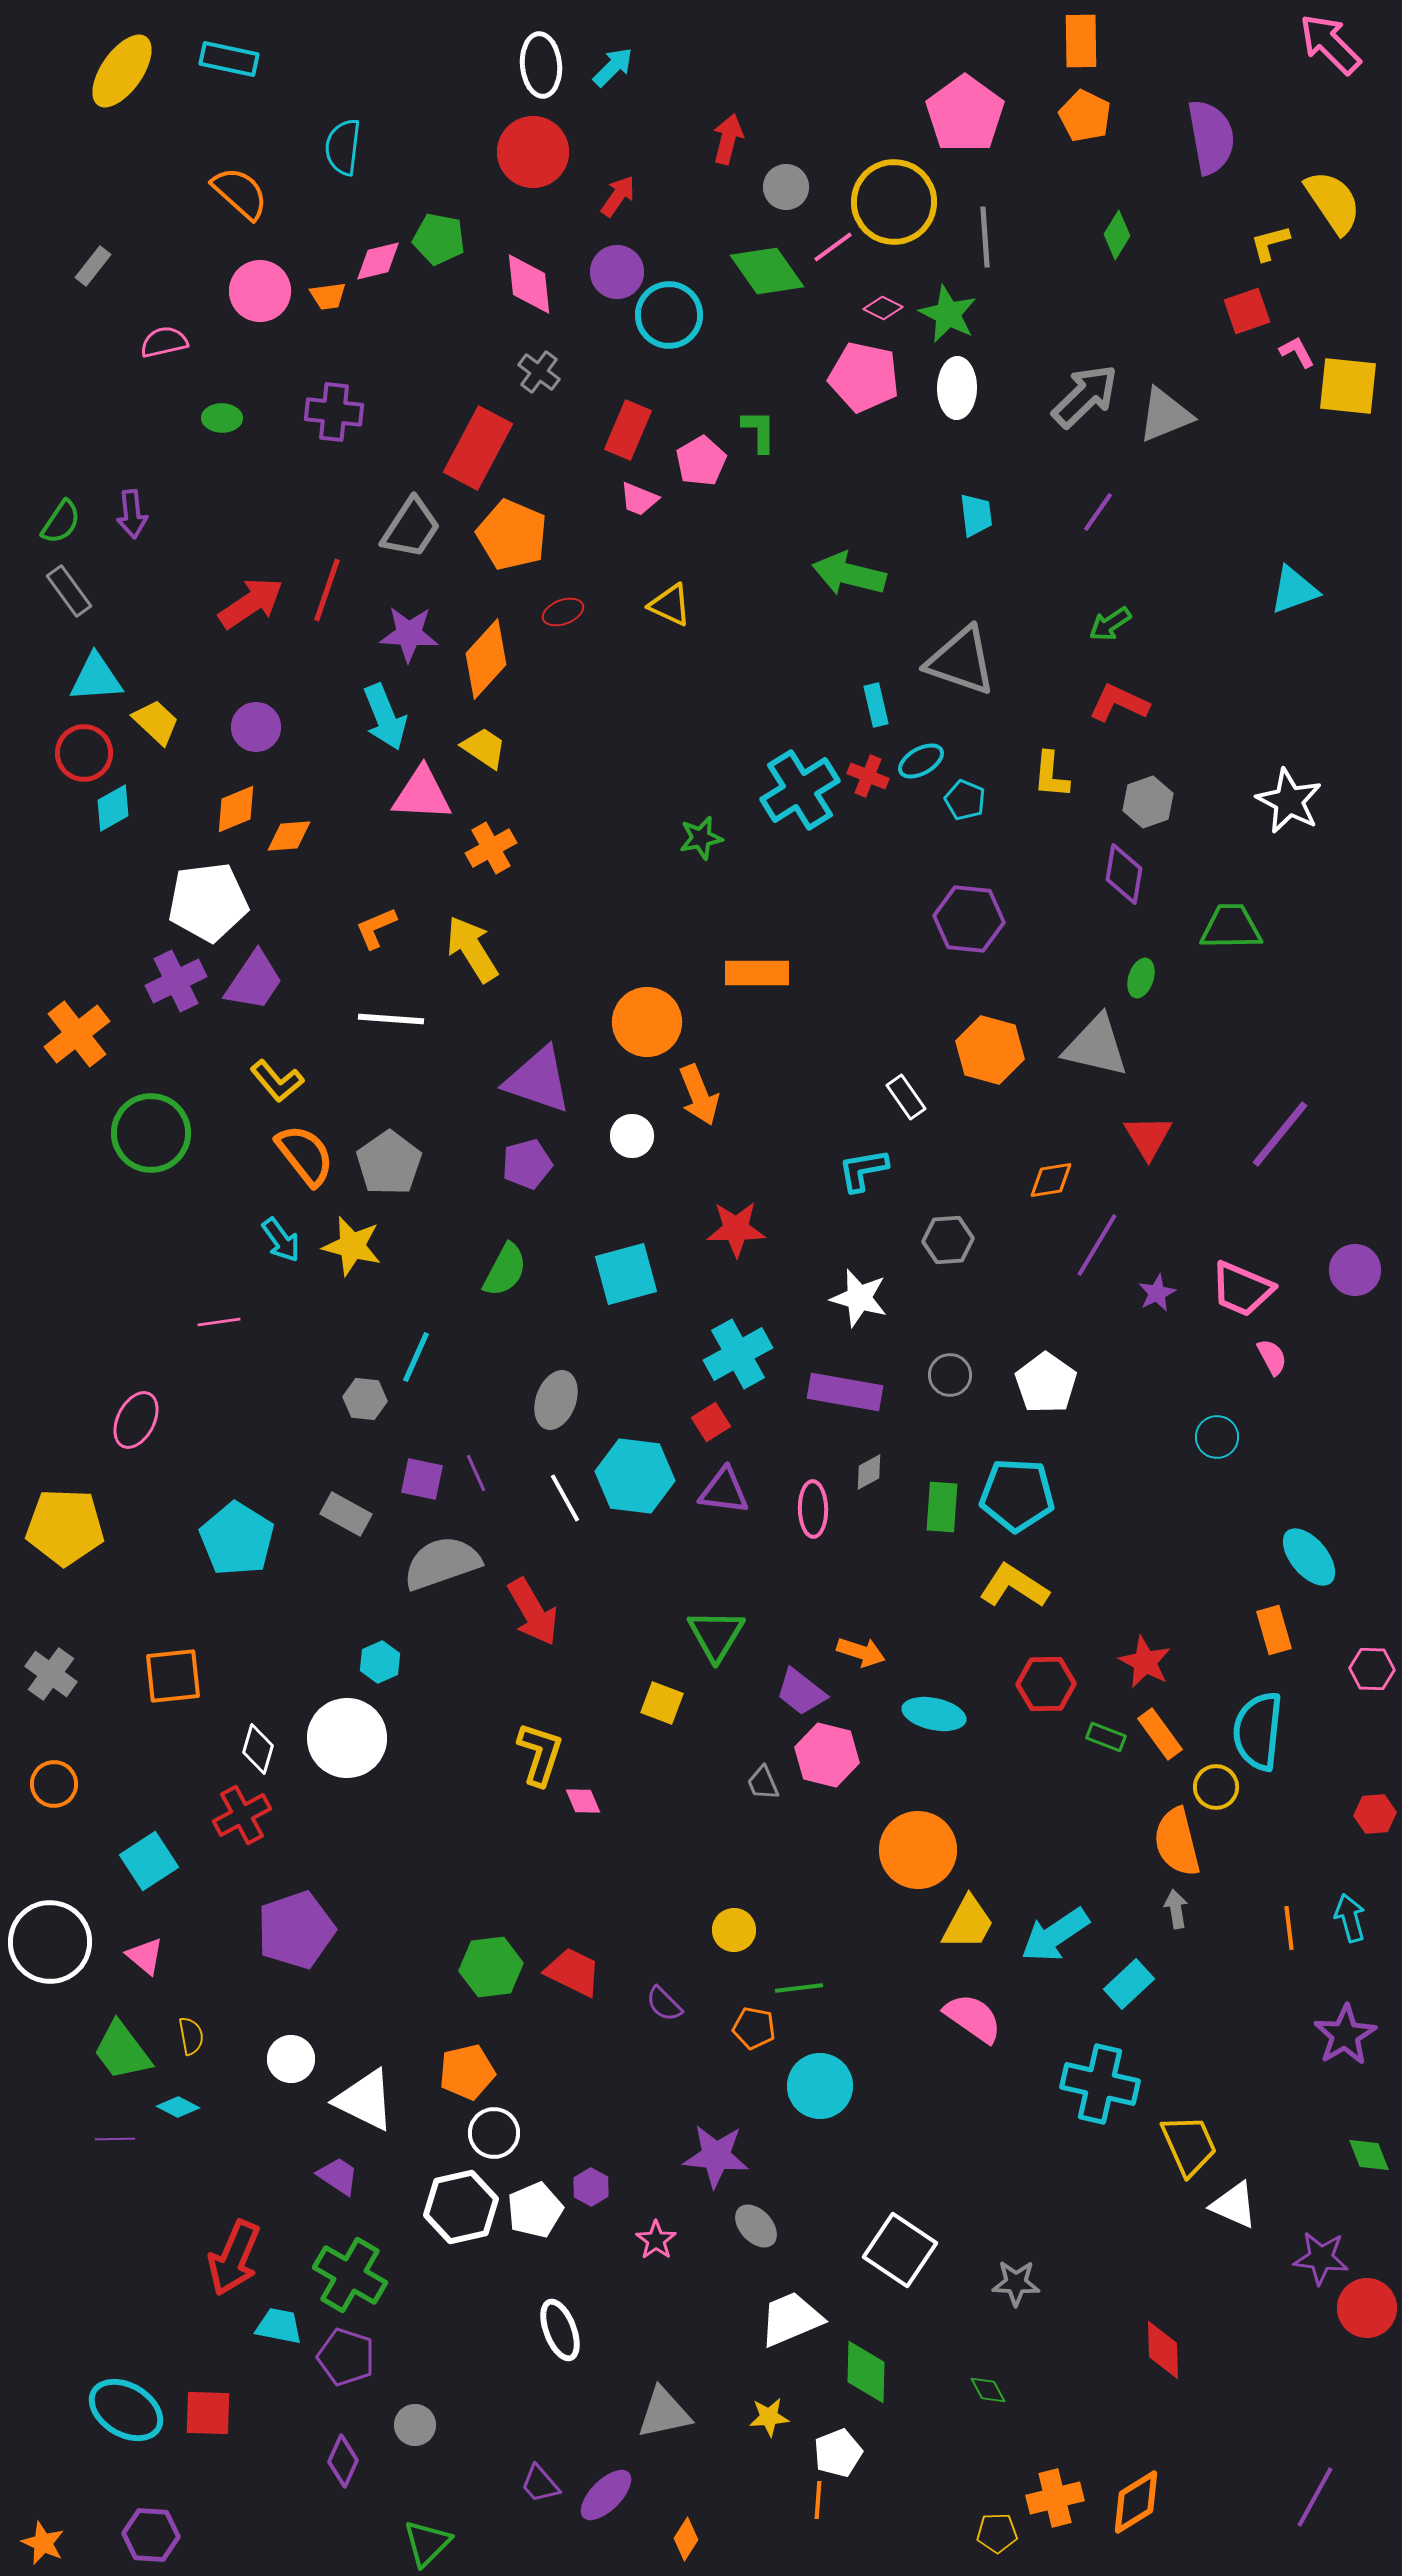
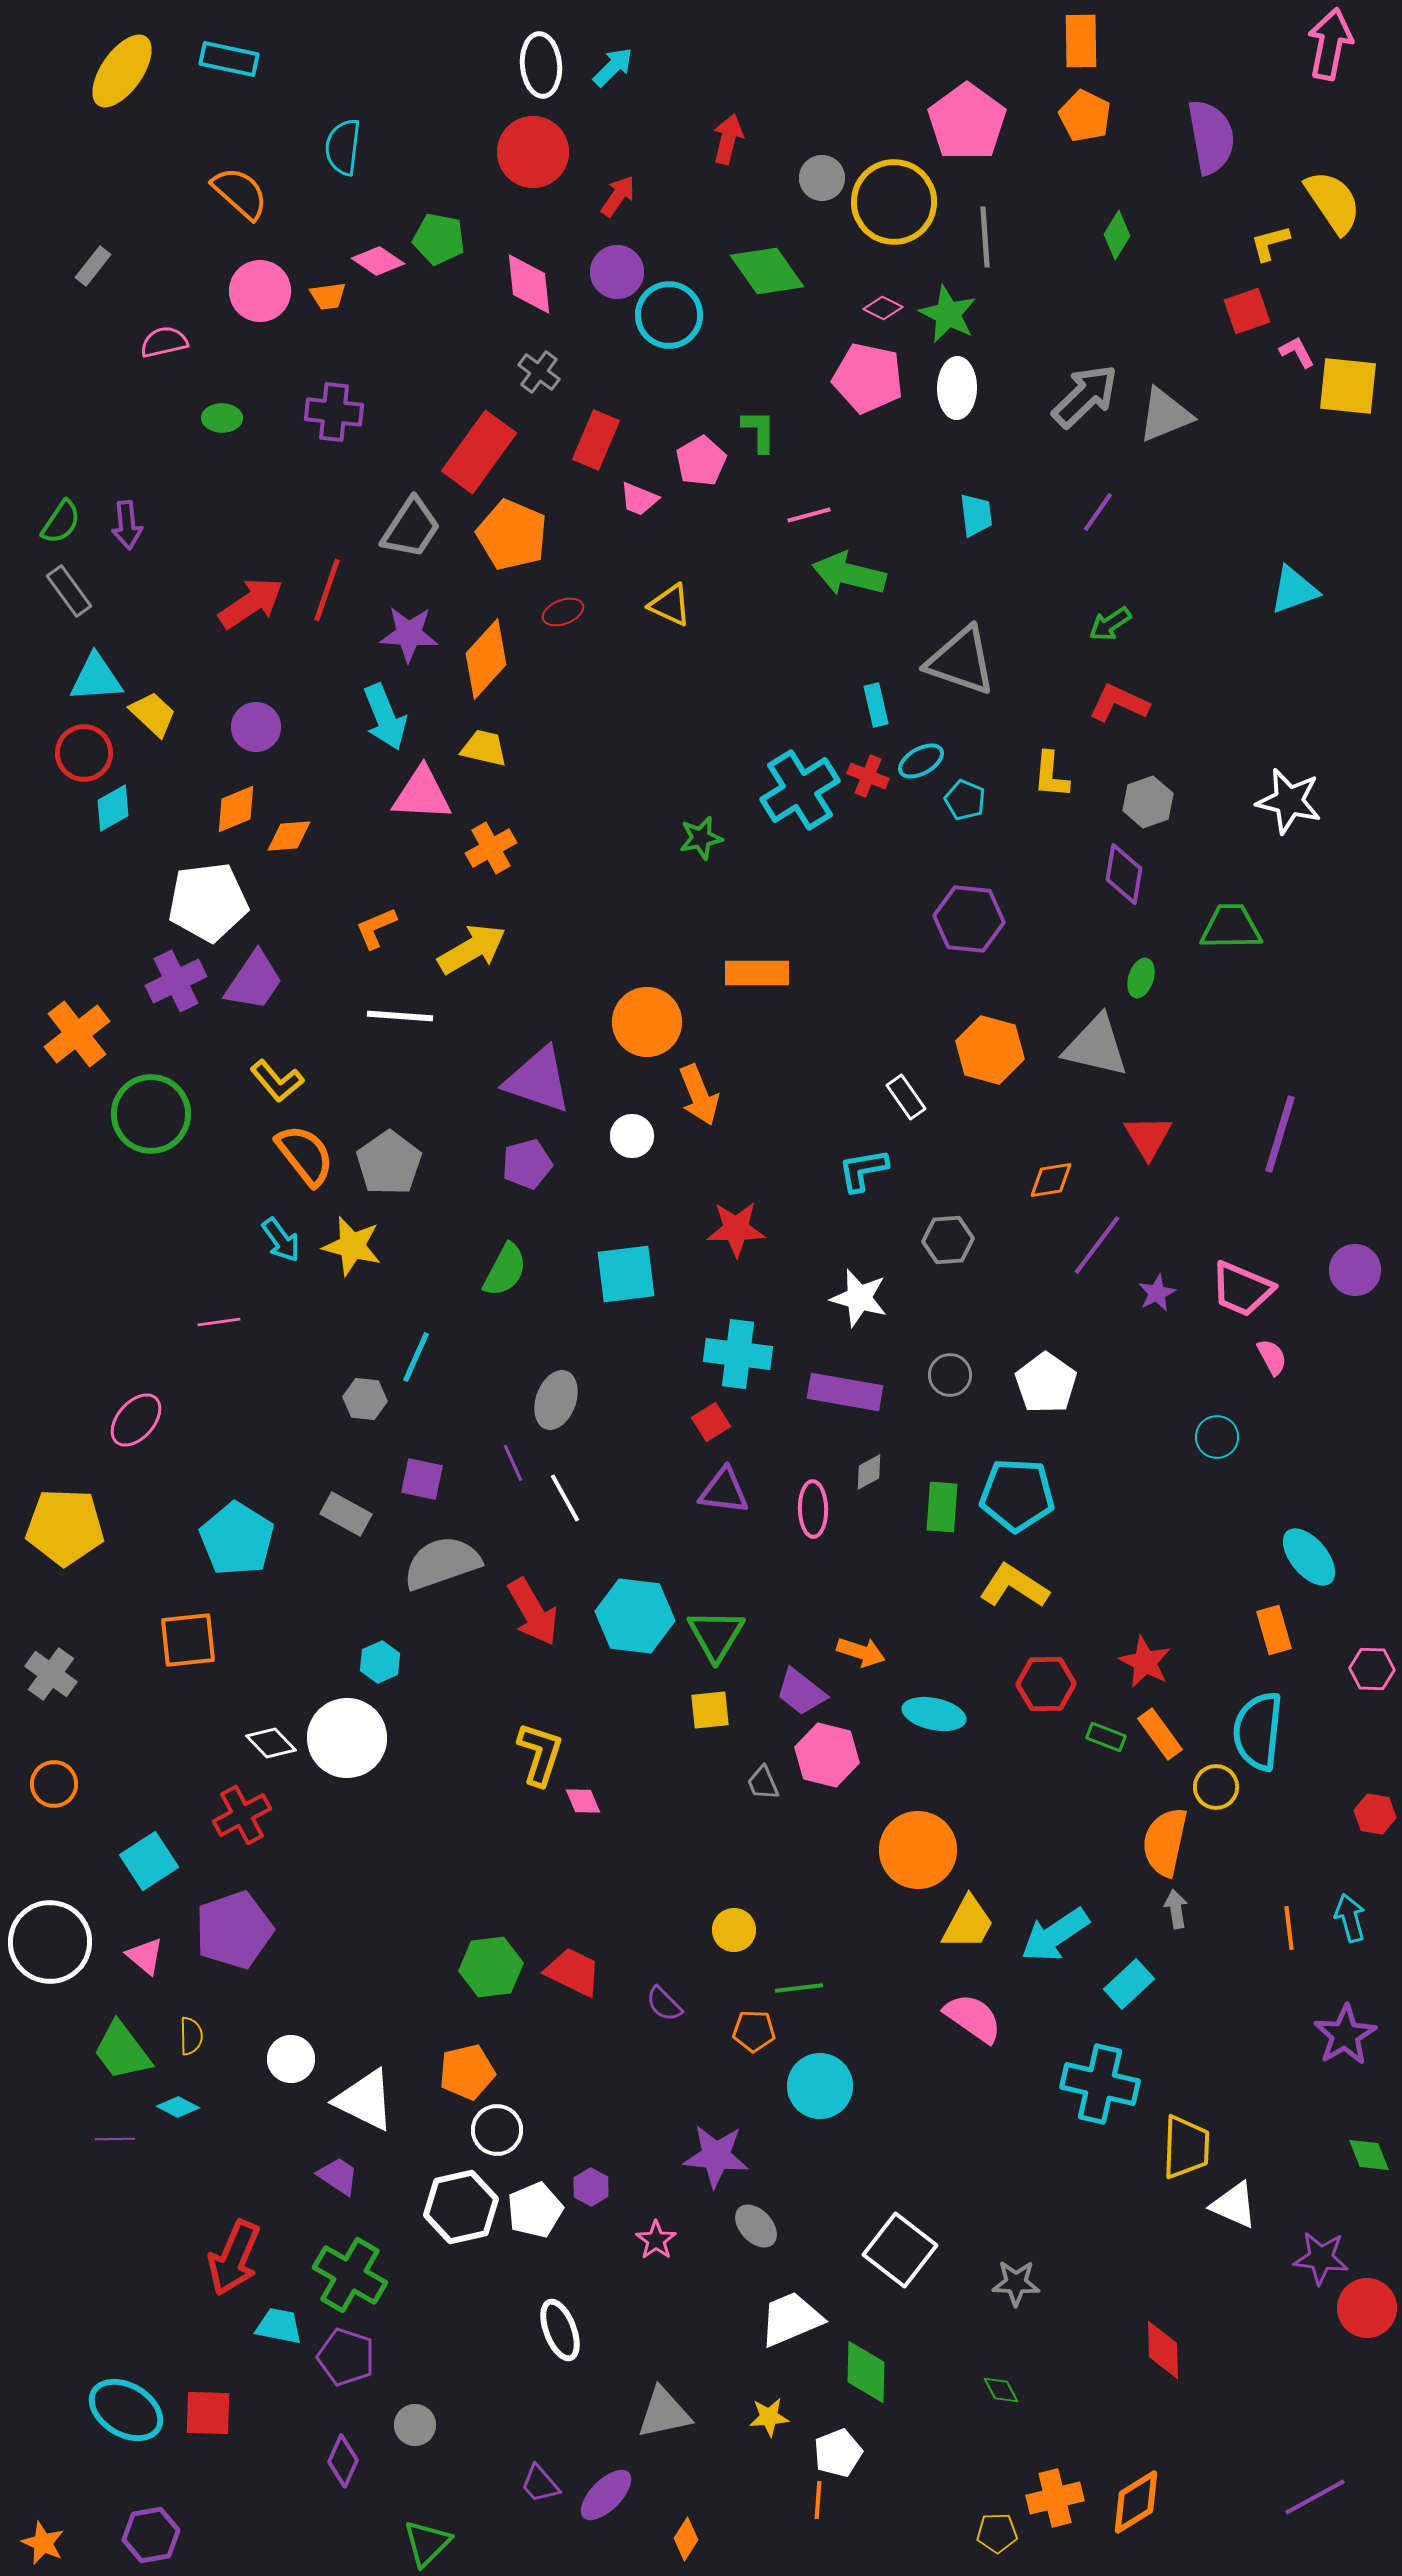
pink arrow at (1330, 44): rotated 56 degrees clockwise
pink pentagon at (965, 114): moved 2 px right, 8 px down
gray circle at (786, 187): moved 36 px right, 9 px up
pink line at (833, 247): moved 24 px left, 268 px down; rotated 21 degrees clockwise
pink diamond at (378, 261): rotated 48 degrees clockwise
pink pentagon at (864, 377): moved 4 px right, 1 px down
red rectangle at (628, 430): moved 32 px left, 10 px down
red rectangle at (478, 448): moved 1 px right, 4 px down; rotated 8 degrees clockwise
purple arrow at (132, 514): moved 5 px left, 11 px down
yellow trapezoid at (156, 722): moved 3 px left, 8 px up
yellow trapezoid at (484, 748): rotated 21 degrees counterclockwise
white star at (1289, 801): rotated 14 degrees counterclockwise
yellow arrow at (472, 949): rotated 92 degrees clockwise
white line at (391, 1019): moved 9 px right, 3 px up
green circle at (151, 1133): moved 19 px up
purple line at (1280, 1134): rotated 22 degrees counterclockwise
purple line at (1097, 1245): rotated 6 degrees clockwise
cyan square at (626, 1274): rotated 8 degrees clockwise
cyan cross at (738, 1354): rotated 36 degrees clockwise
pink ellipse at (136, 1420): rotated 14 degrees clockwise
purple line at (476, 1473): moved 37 px right, 10 px up
cyan hexagon at (635, 1476): moved 140 px down
orange square at (173, 1676): moved 15 px right, 36 px up
yellow square at (662, 1703): moved 48 px right, 7 px down; rotated 27 degrees counterclockwise
white diamond at (258, 1749): moved 13 px right, 6 px up; rotated 60 degrees counterclockwise
red hexagon at (1375, 1814): rotated 15 degrees clockwise
orange semicircle at (1177, 1842): moved 12 px left; rotated 26 degrees clockwise
purple pentagon at (296, 1930): moved 62 px left
orange pentagon at (754, 2028): moved 3 px down; rotated 9 degrees counterclockwise
yellow semicircle at (191, 2036): rotated 9 degrees clockwise
white circle at (494, 2133): moved 3 px right, 3 px up
yellow trapezoid at (1189, 2145): moved 3 px left, 2 px down; rotated 26 degrees clockwise
white square at (900, 2250): rotated 4 degrees clockwise
green diamond at (988, 2390): moved 13 px right
purple line at (1315, 2497): rotated 32 degrees clockwise
purple hexagon at (151, 2535): rotated 14 degrees counterclockwise
